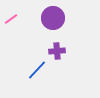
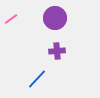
purple circle: moved 2 px right
blue line: moved 9 px down
